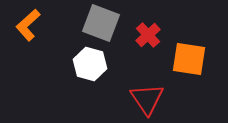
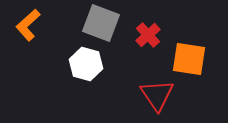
white hexagon: moved 4 px left
red triangle: moved 10 px right, 4 px up
